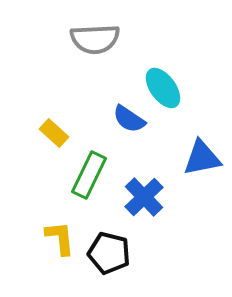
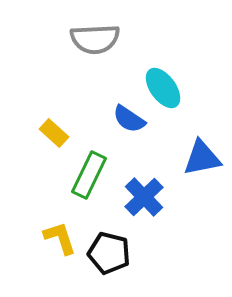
yellow L-shape: rotated 12 degrees counterclockwise
